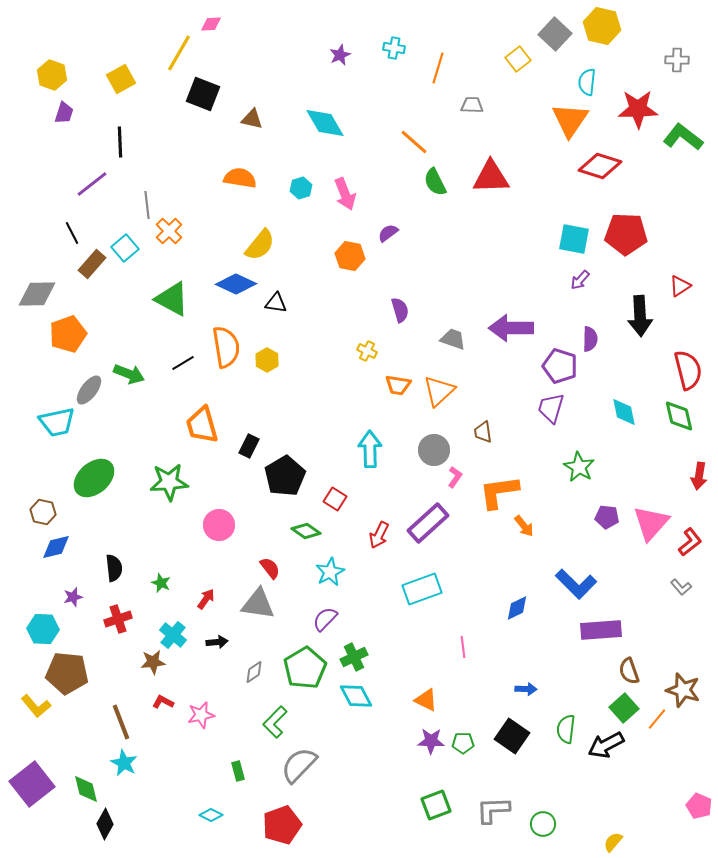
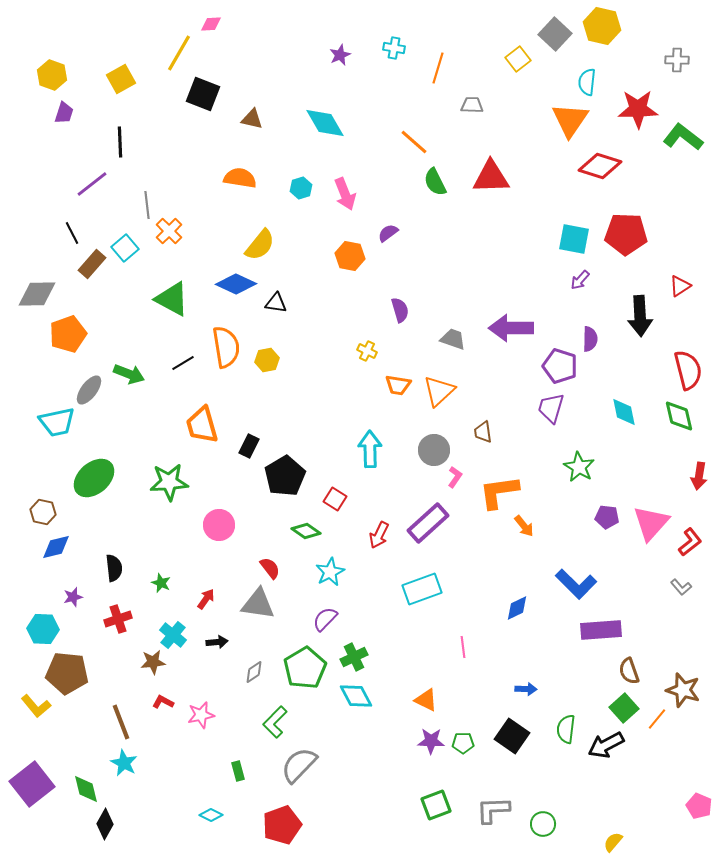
yellow hexagon at (267, 360): rotated 20 degrees clockwise
